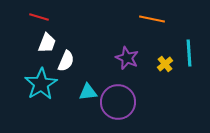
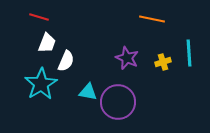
yellow cross: moved 2 px left, 2 px up; rotated 21 degrees clockwise
cyan triangle: rotated 18 degrees clockwise
